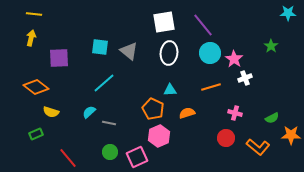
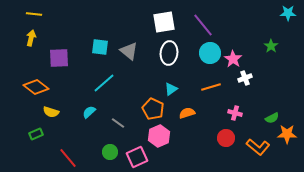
pink star: moved 1 px left
cyan triangle: moved 1 px right, 1 px up; rotated 32 degrees counterclockwise
gray line: moved 9 px right; rotated 24 degrees clockwise
orange star: moved 4 px left, 1 px up
